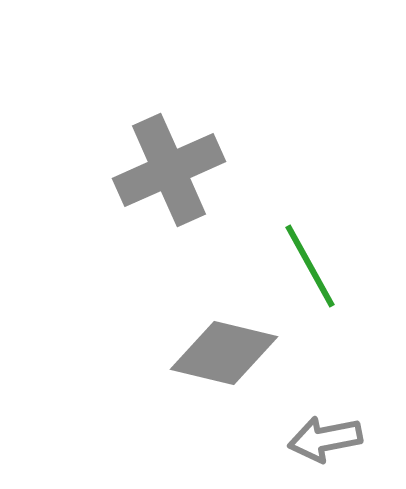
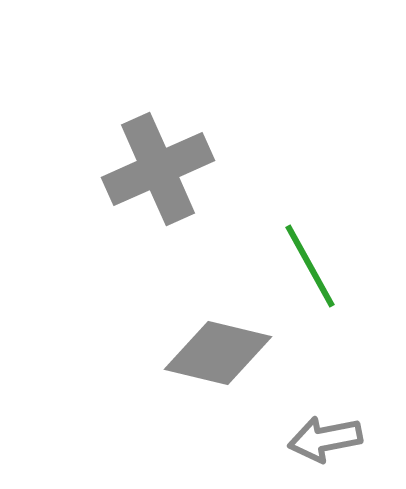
gray cross: moved 11 px left, 1 px up
gray diamond: moved 6 px left
